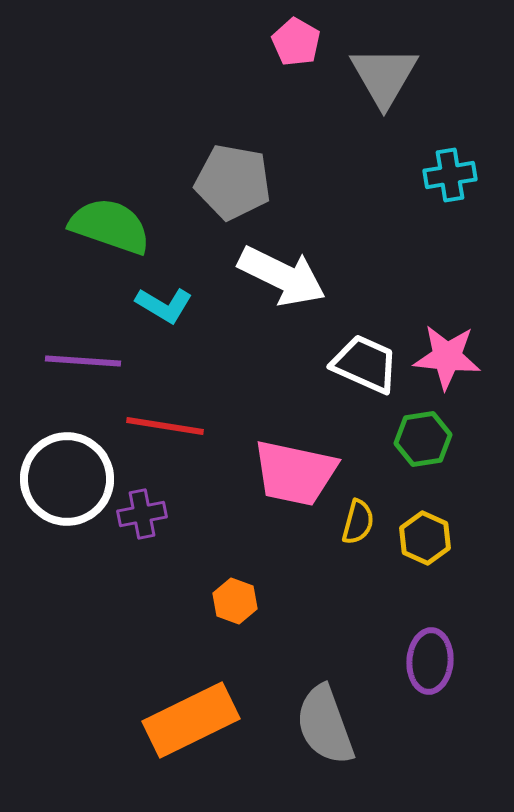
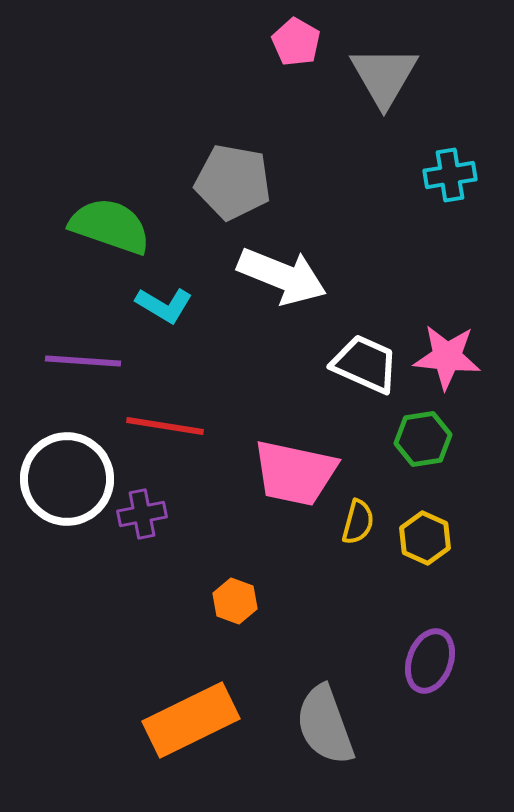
white arrow: rotated 4 degrees counterclockwise
purple ellipse: rotated 16 degrees clockwise
